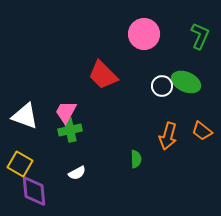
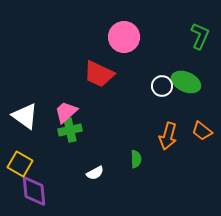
pink circle: moved 20 px left, 3 px down
red trapezoid: moved 4 px left, 1 px up; rotated 20 degrees counterclockwise
pink trapezoid: rotated 20 degrees clockwise
white triangle: rotated 16 degrees clockwise
white semicircle: moved 18 px right
